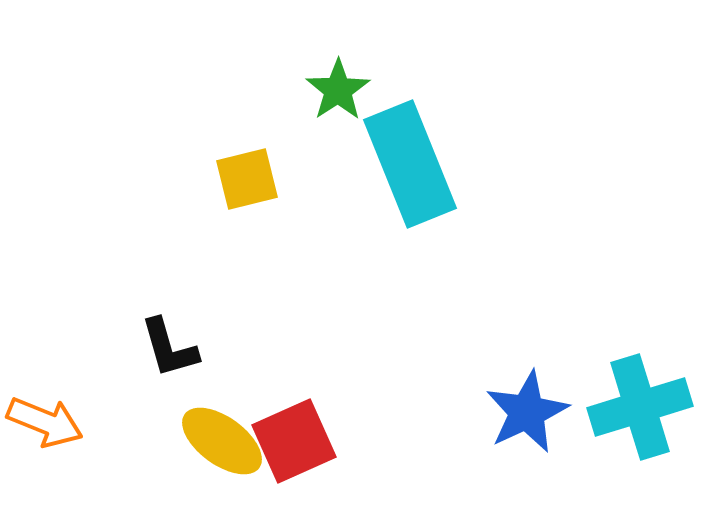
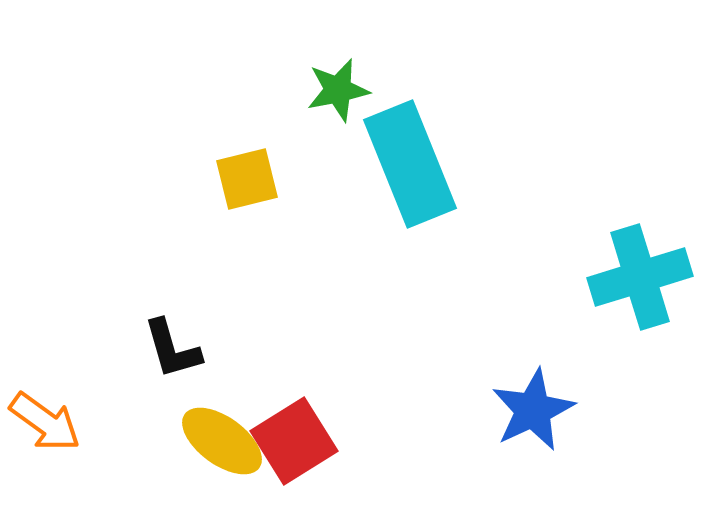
green star: rotated 22 degrees clockwise
black L-shape: moved 3 px right, 1 px down
cyan cross: moved 130 px up
blue star: moved 6 px right, 2 px up
orange arrow: rotated 14 degrees clockwise
red square: rotated 8 degrees counterclockwise
